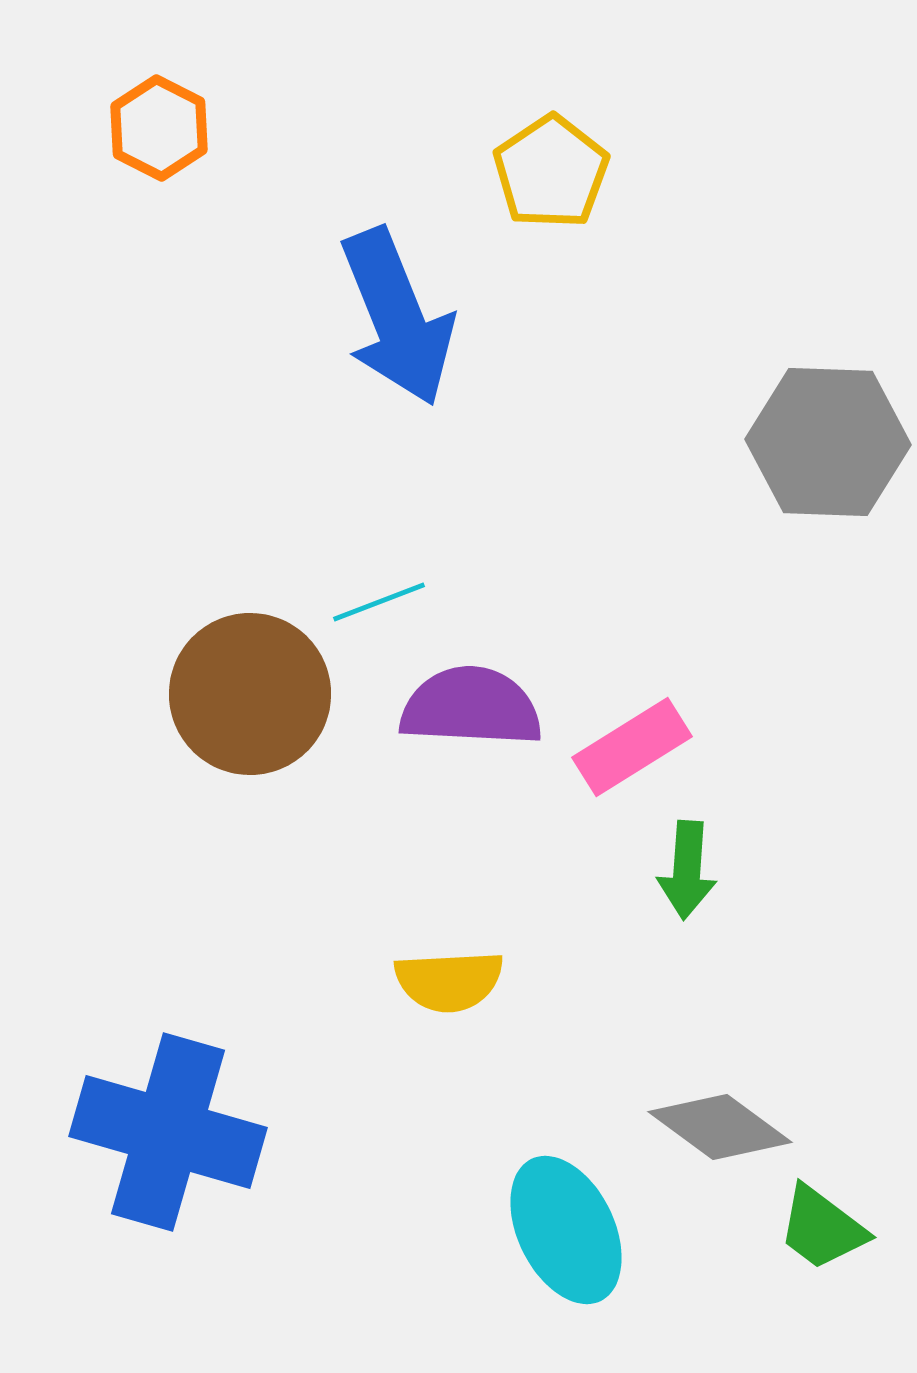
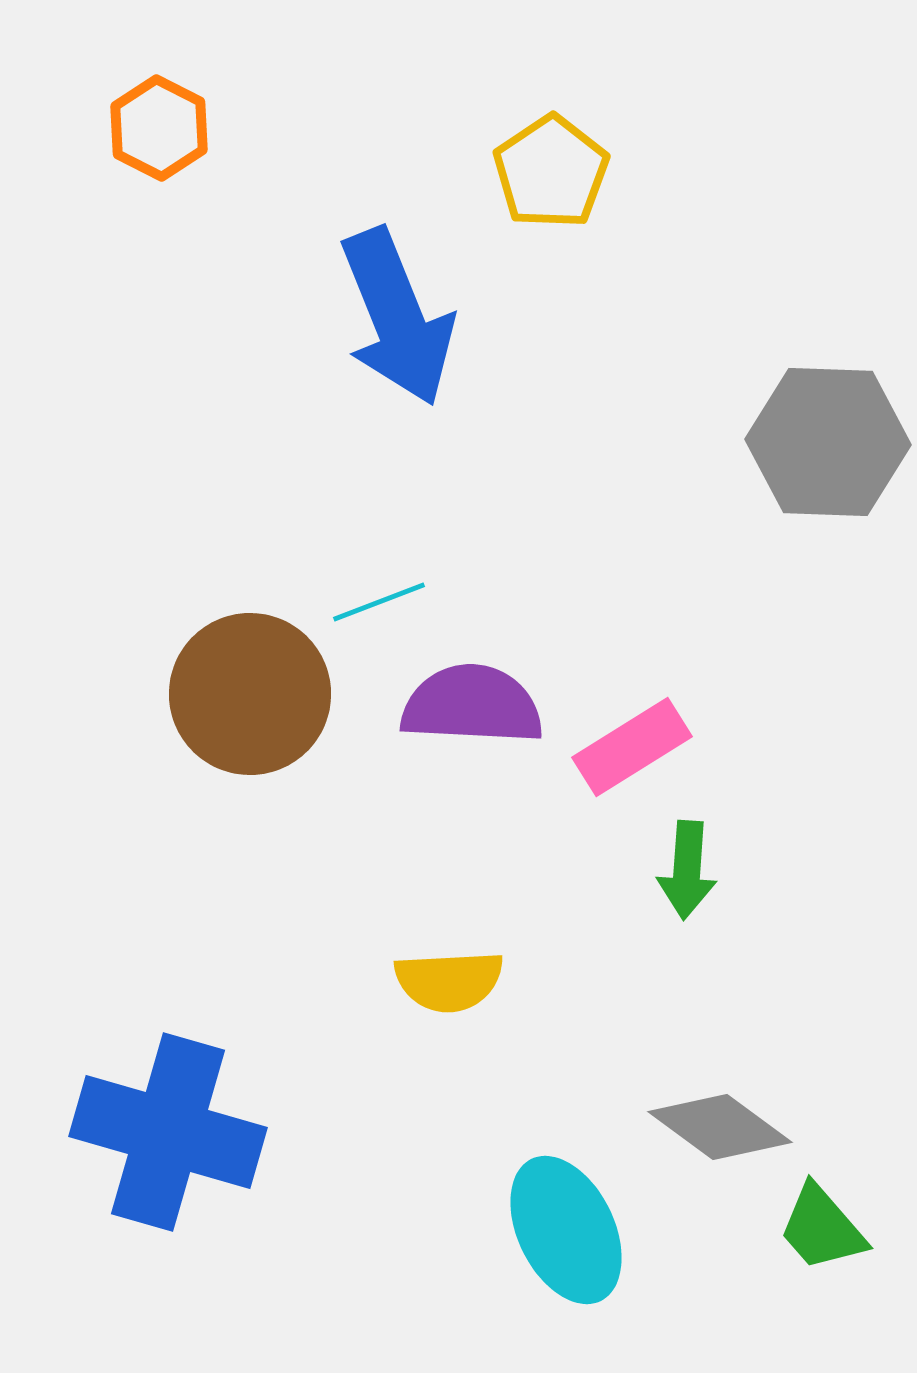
purple semicircle: moved 1 px right, 2 px up
green trapezoid: rotated 12 degrees clockwise
